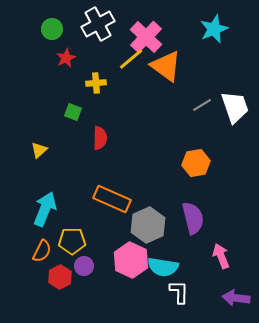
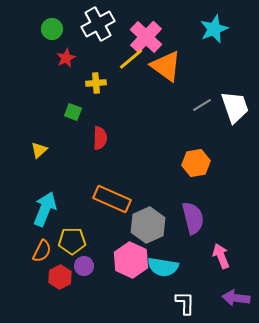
white L-shape: moved 6 px right, 11 px down
